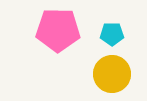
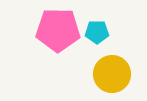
cyan pentagon: moved 15 px left, 2 px up
